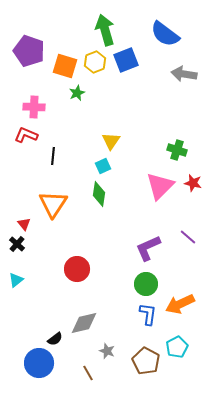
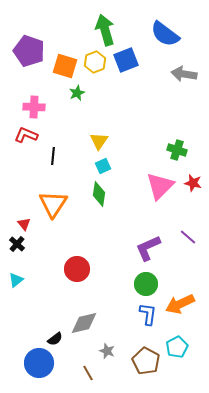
yellow triangle: moved 12 px left
